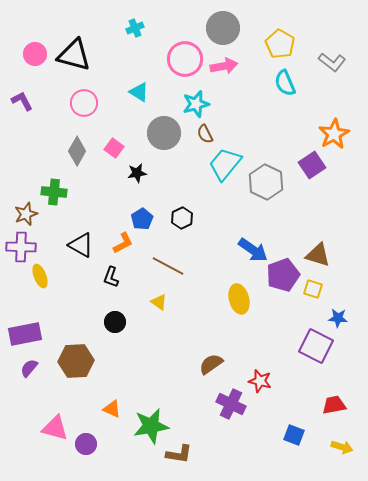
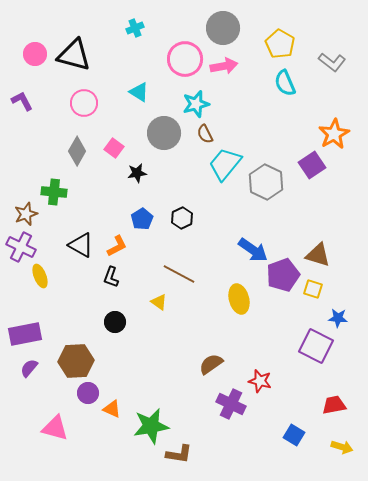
orange L-shape at (123, 243): moved 6 px left, 3 px down
purple cross at (21, 247): rotated 24 degrees clockwise
brown line at (168, 266): moved 11 px right, 8 px down
blue square at (294, 435): rotated 10 degrees clockwise
purple circle at (86, 444): moved 2 px right, 51 px up
